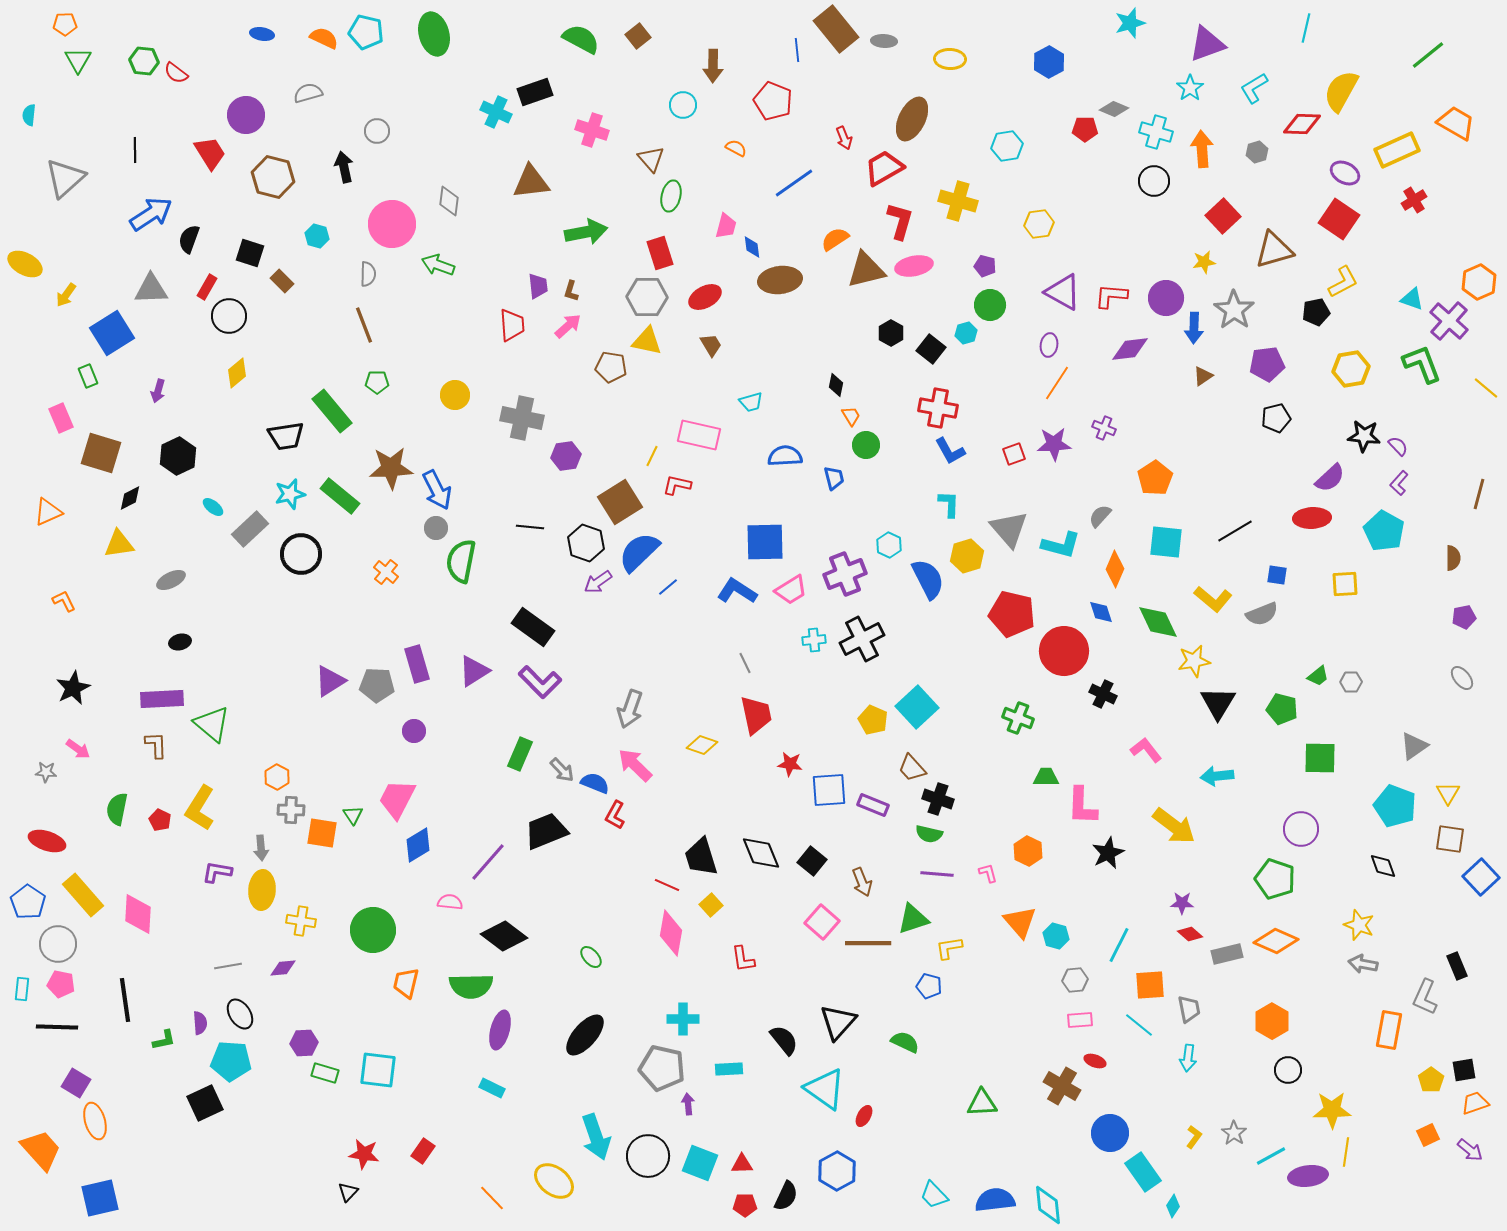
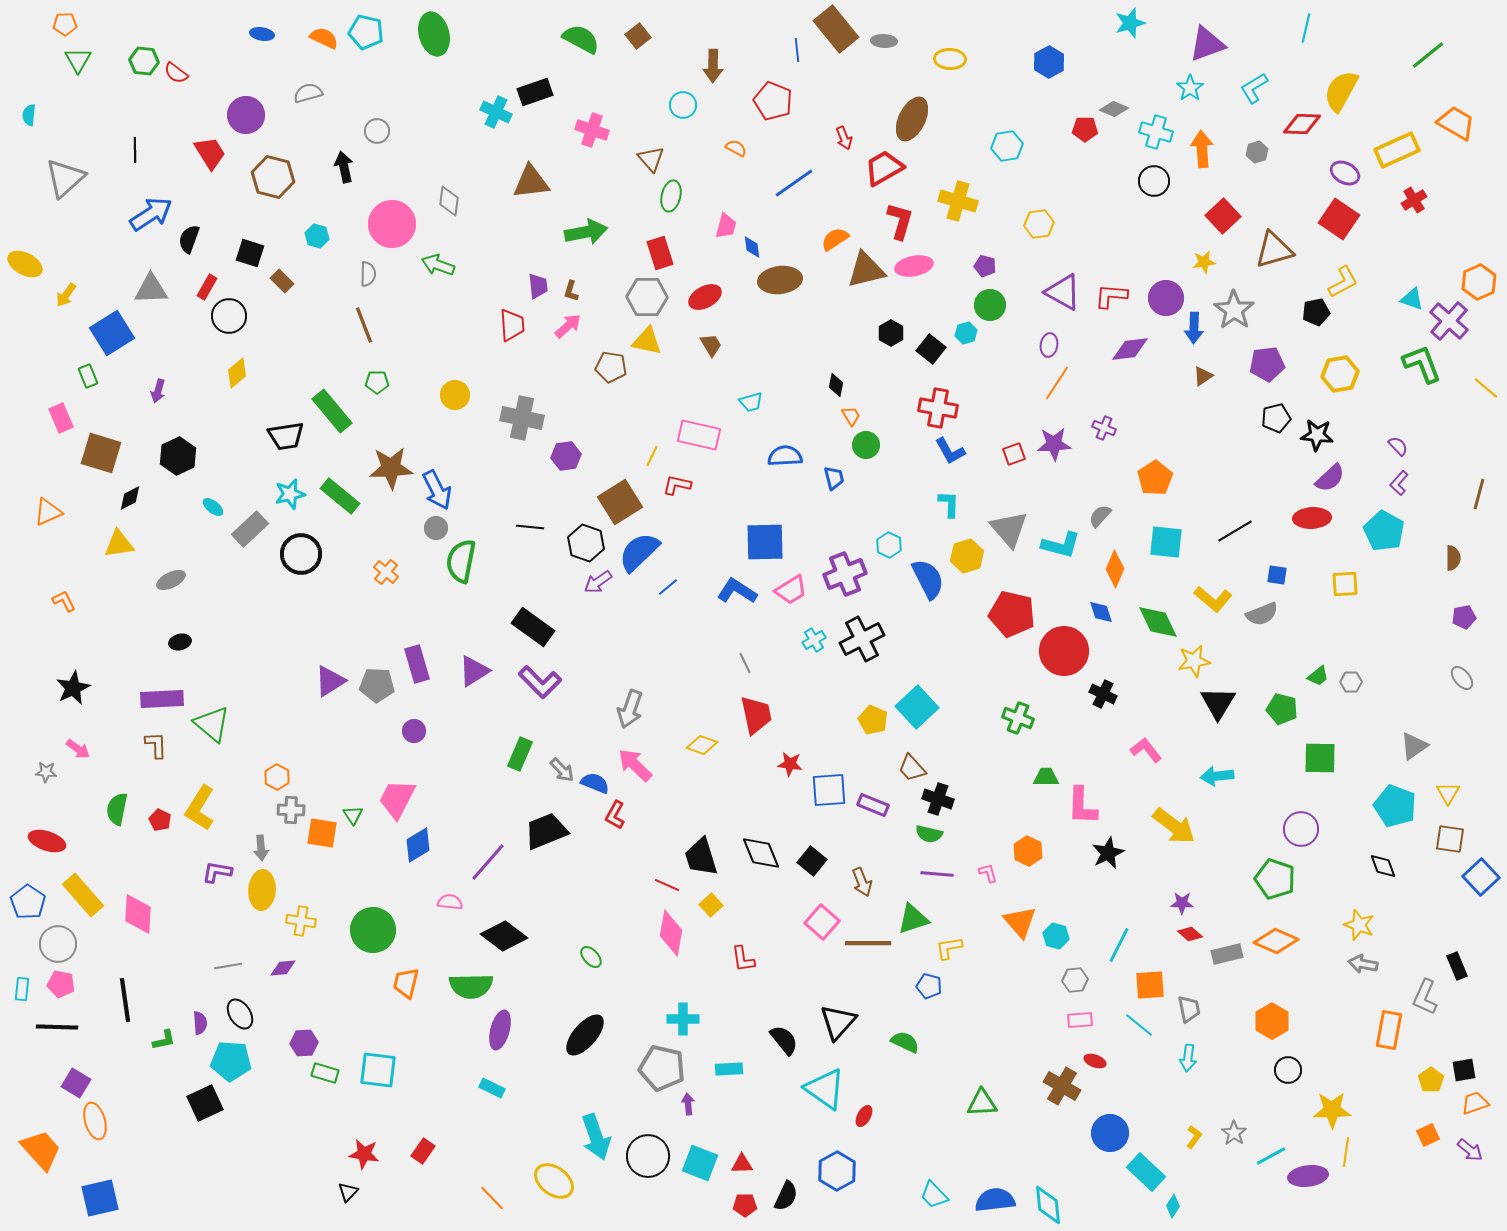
yellow hexagon at (1351, 369): moved 11 px left, 5 px down
black star at (1364, 436): moved 47 px left, 1 px up
cyan cross at (814, 640): rotated 25 degrees counterclockwise
cyan rectangle at (1143, 1172): moved 3 px right; rotated 12 degrees counterclockwise
